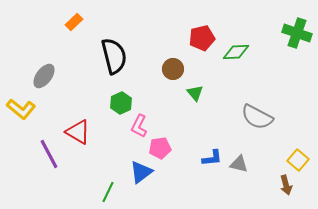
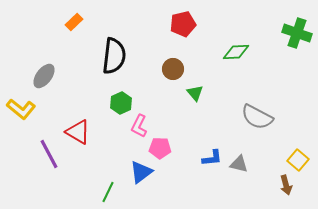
red pentagon: moved 19 px left, 14 px up
black semicircle: rotated 21 degrees clockwise
pink pentagon: rotated 10 degrees clockwise
